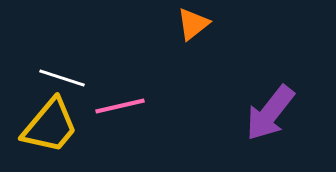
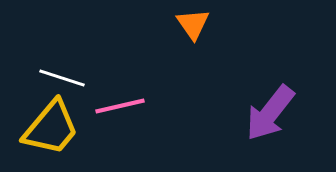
orange triangle: rotated 27 degrees counterclockwise
yellow trapezoid: moved 1 px right, 2 px down
